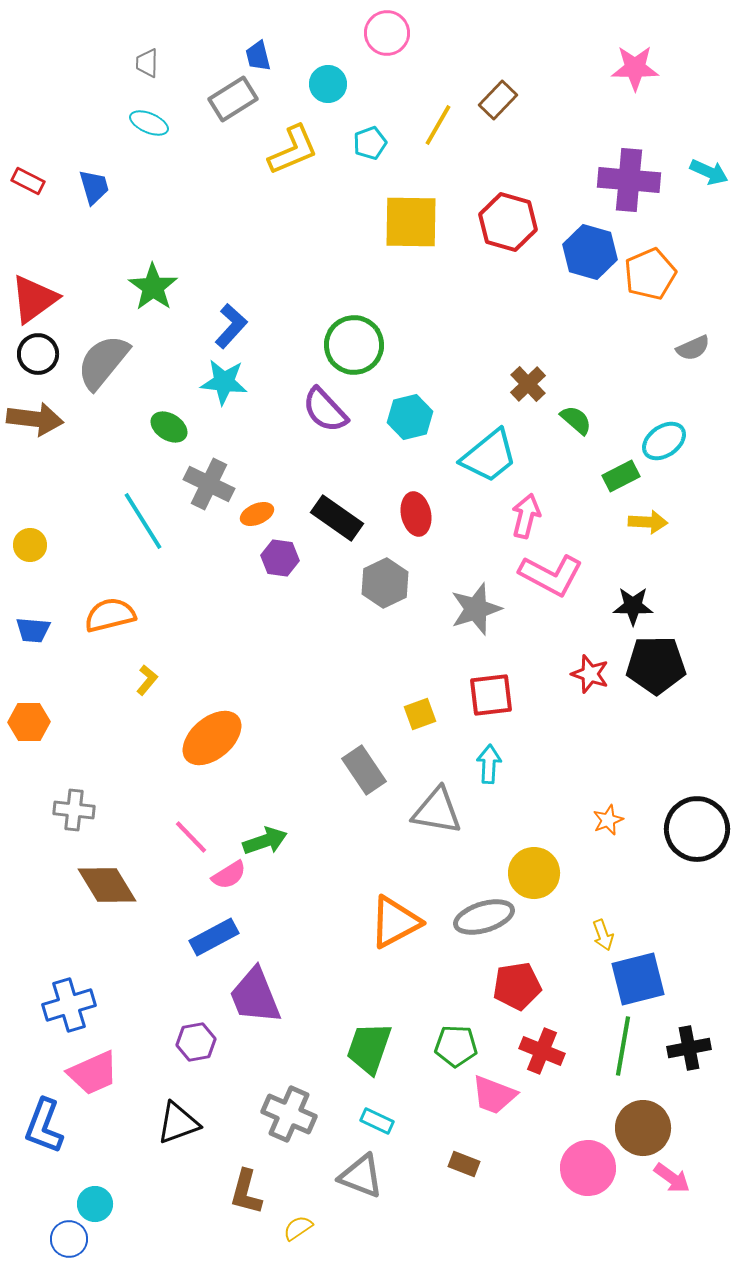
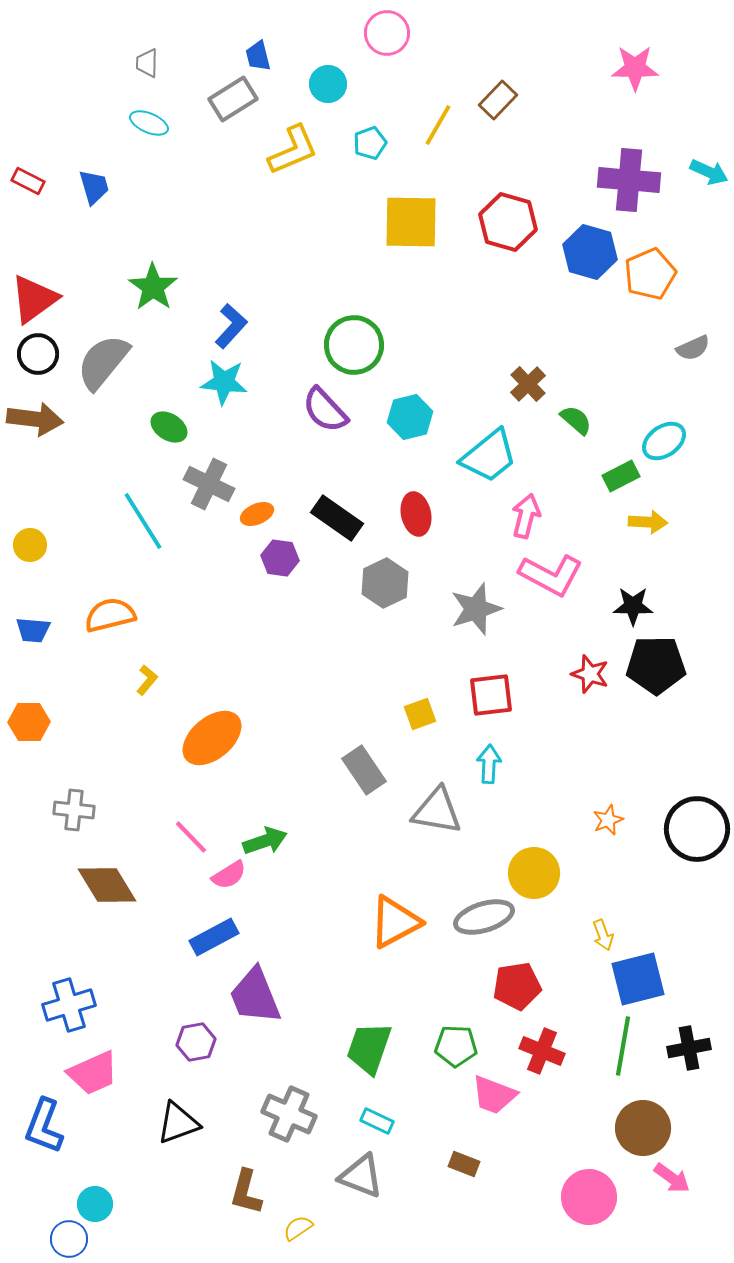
pink circle at (588, 1168): moved 1 px right, 29 px down
